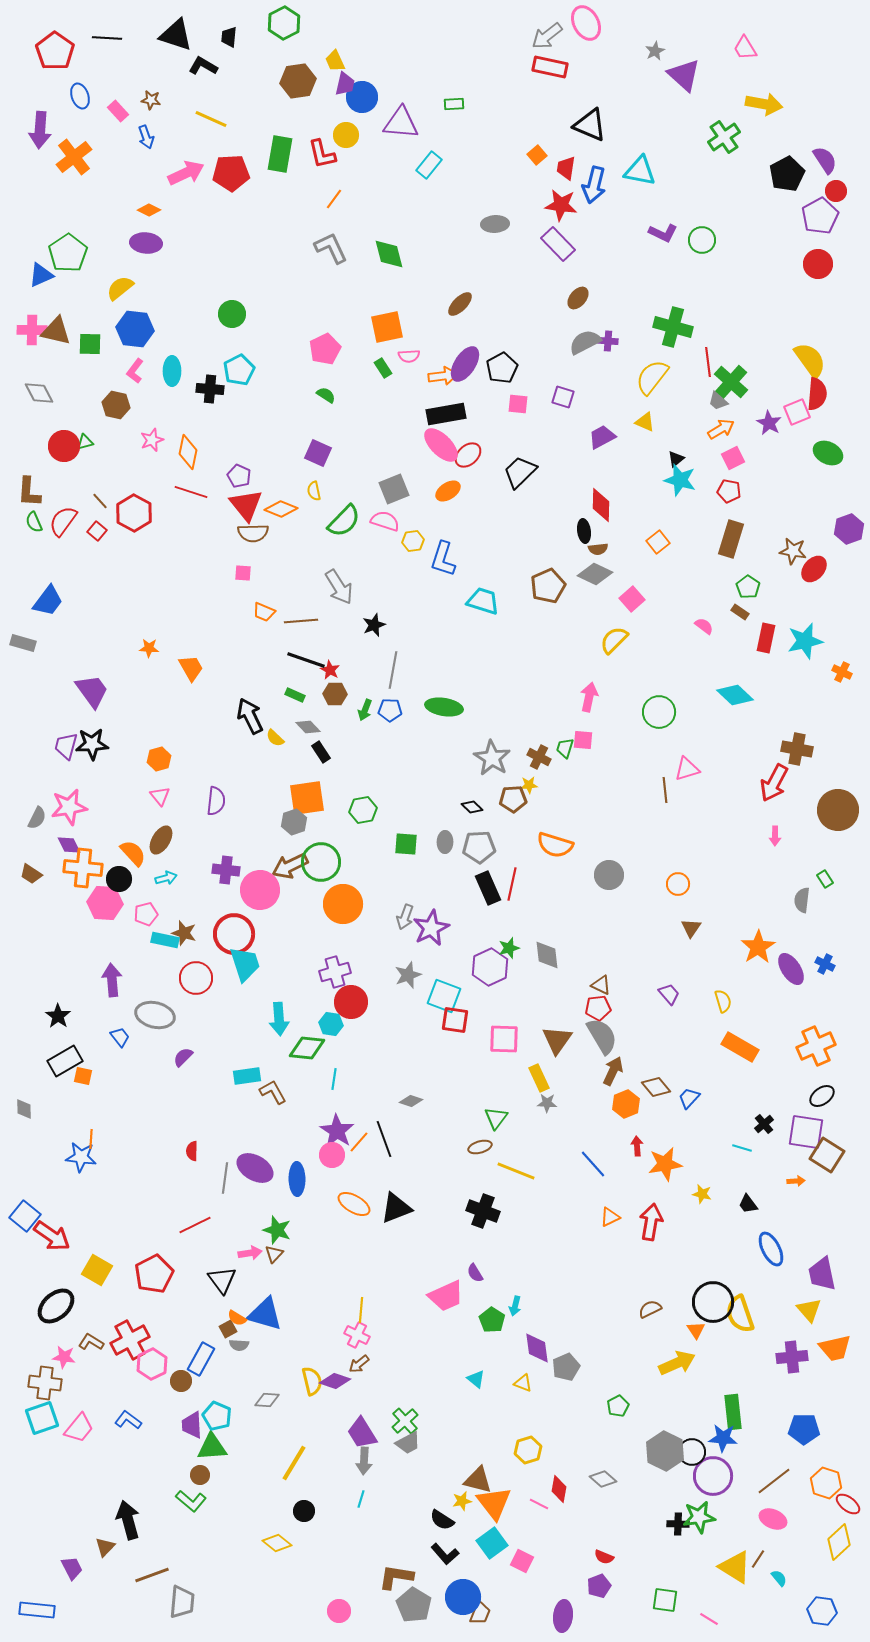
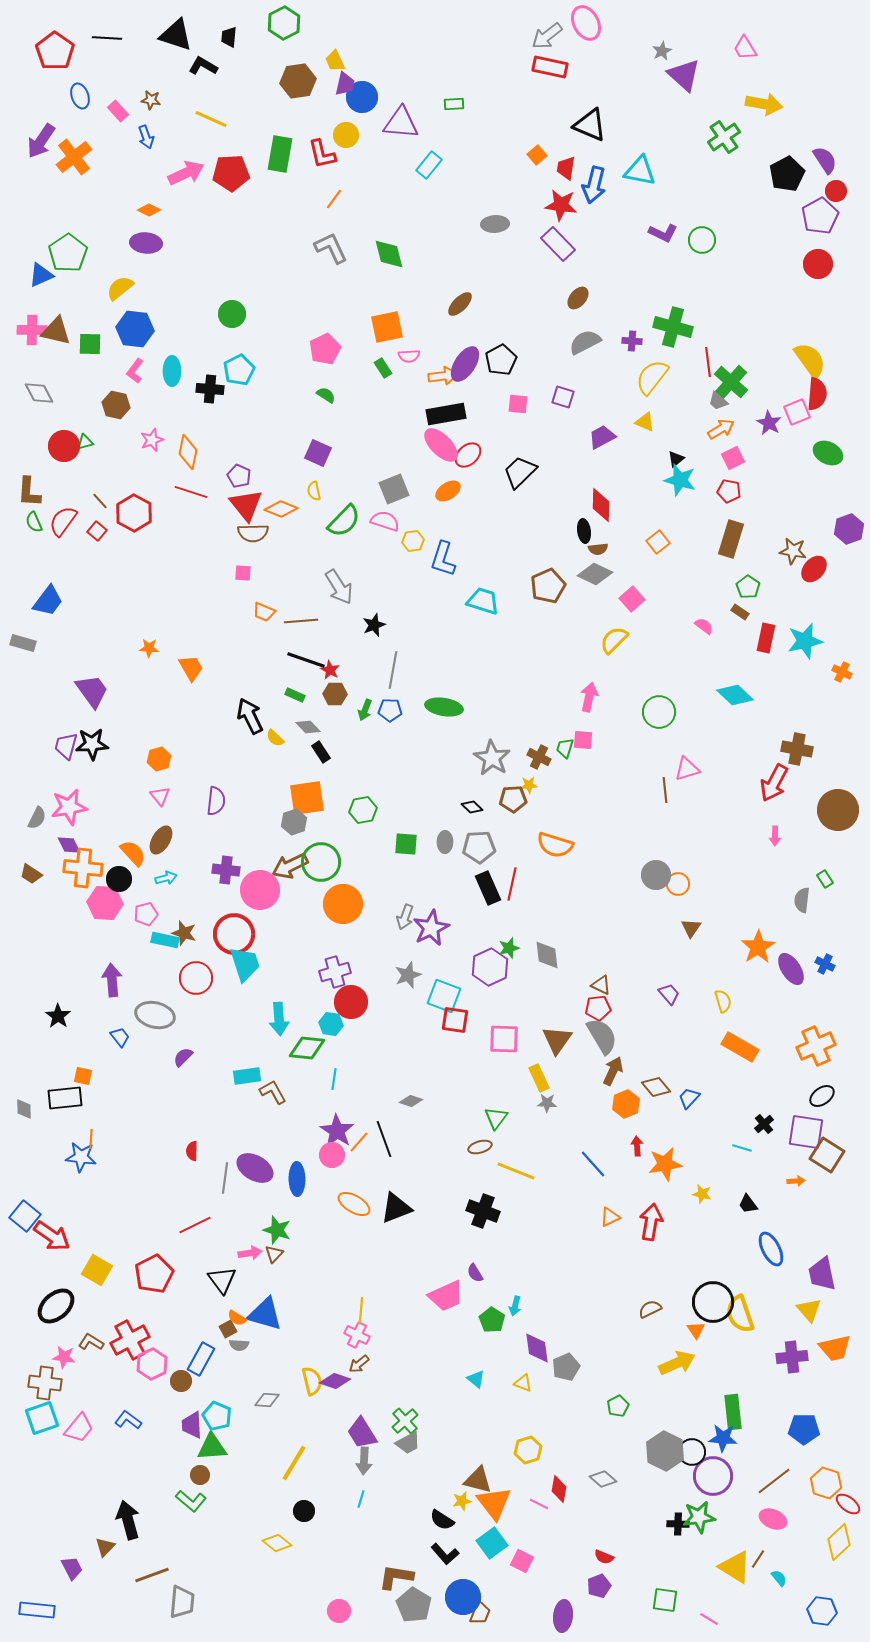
gray star at (655, 51): moved 7 px right
purple arrow at (40, 130): moved 1 px right, 11 px down; rotated 30 degrees clockwise
purple cross at (608, 341): moved 24 px right
black pentagon at (502, 368): moved 1 px left, 8 px up
gray circle at (609, 875): moved 47 px right
black rectangle at (65, 1061): moved 37 px down; rotated 24 degrees clockwise
